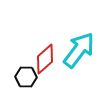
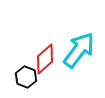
black hexagon: rotated 20 degrees clockwise
